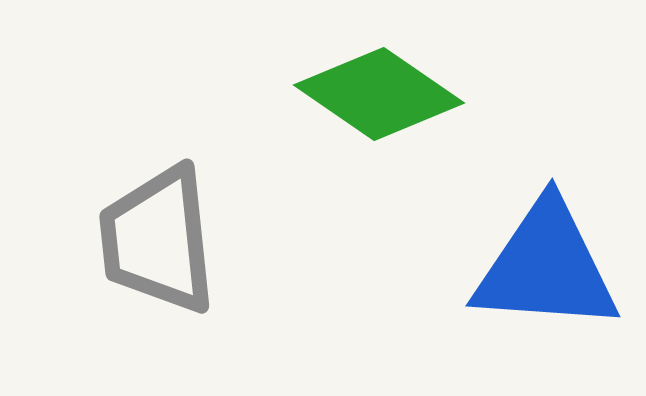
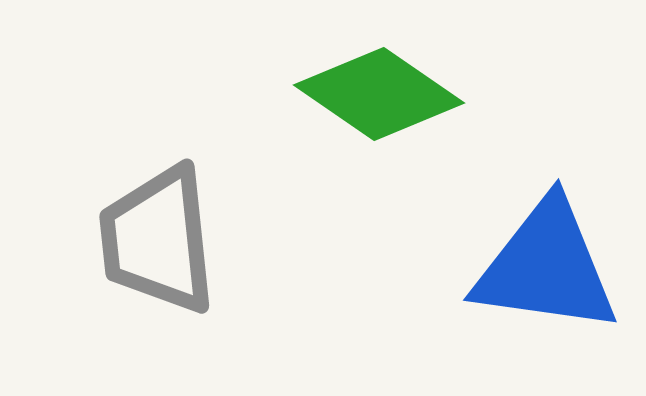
blue triangle: rotated 4 degrees clockwise
